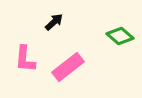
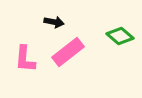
black arrow: rotated 54 degrees clockwise
pink rectangle: moved 15 px up
